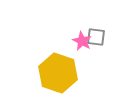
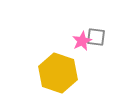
pink star: rotated 18 degrees clockwise
